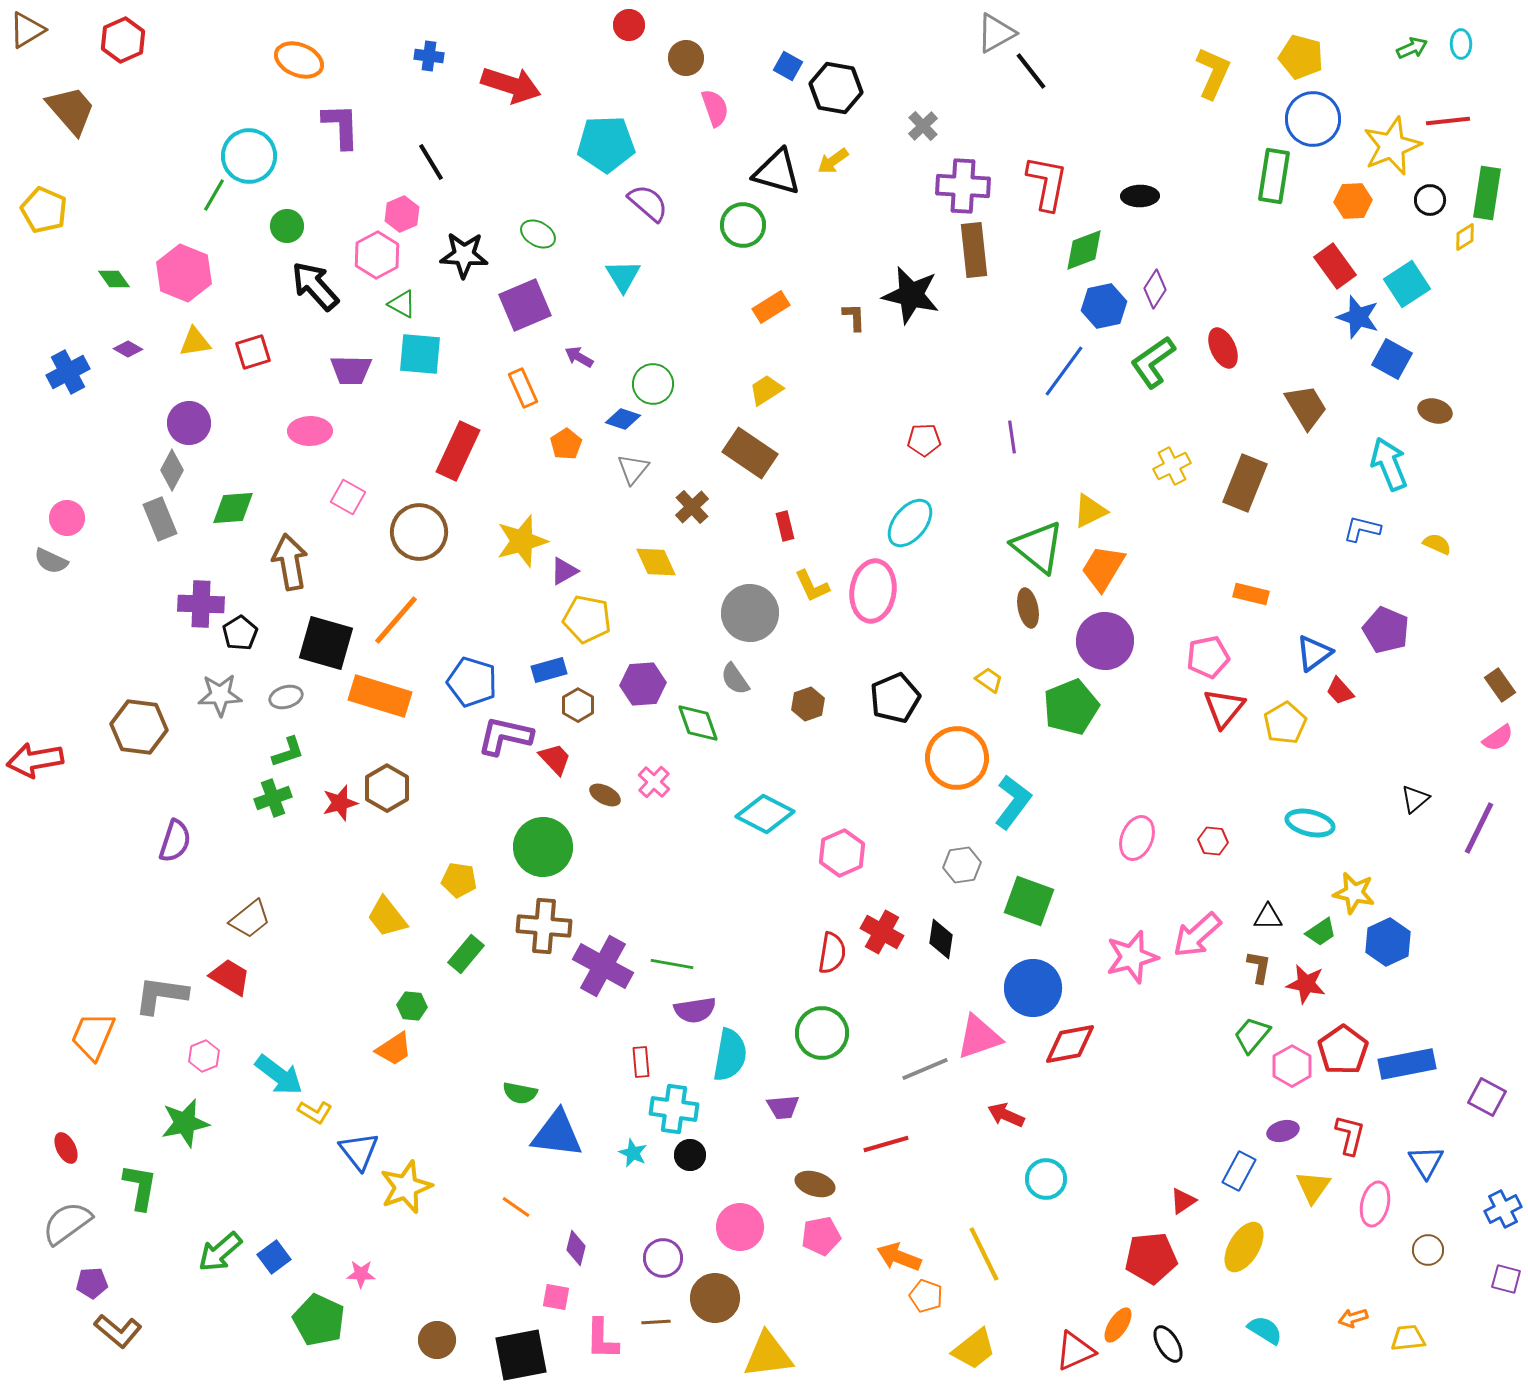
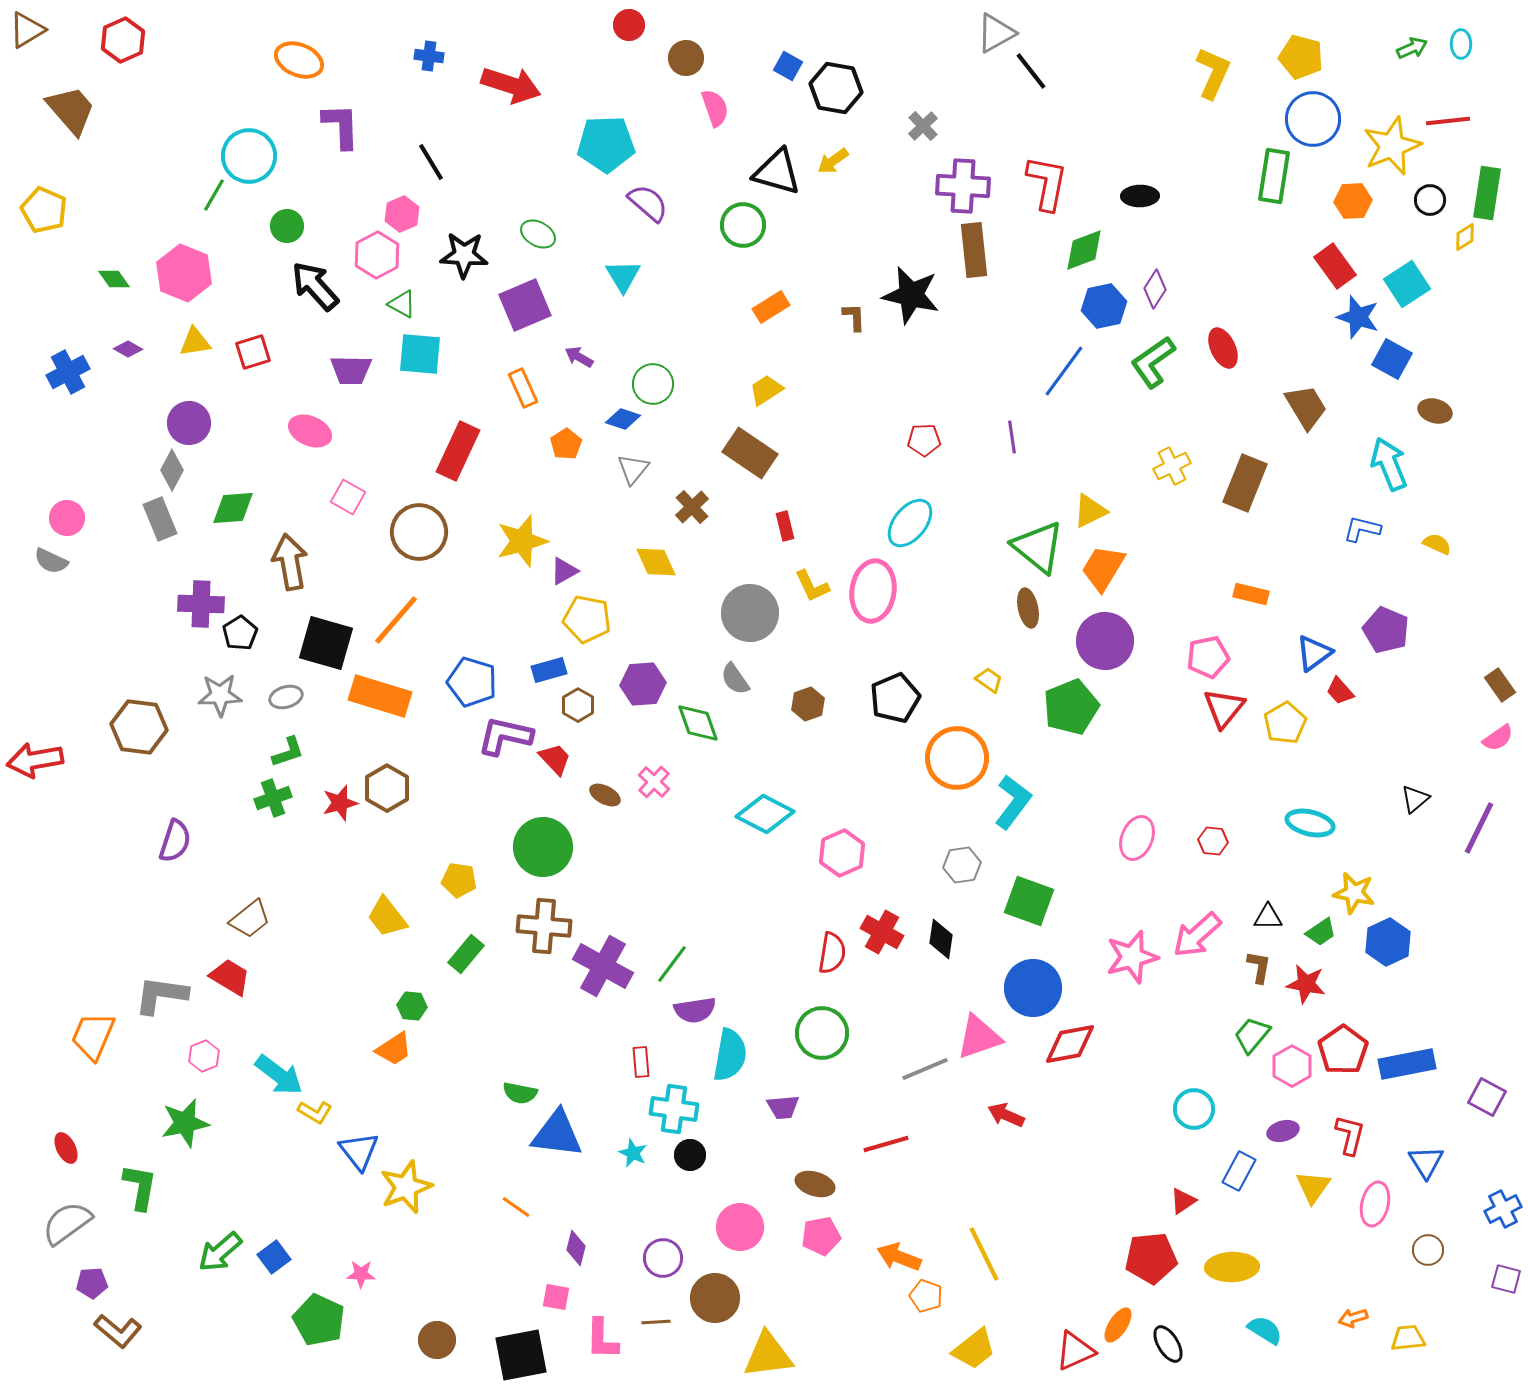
pink ellipse at (310, 431): rotated 24 degrees clockwise
green line at (672, 964): rotated 63 degrees counterclockwise
cyan circle at (1046, 1179): moved 148 px right, 70 px up
yellow ellipse at (1244, 1247): moved 12 px left, 20 px down; rotated 57 degrees clockwise
